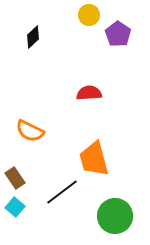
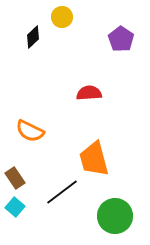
yellow circle: moved 27 px left, 2 px down
purple pentagon: moved 3 px right, 5 px down
